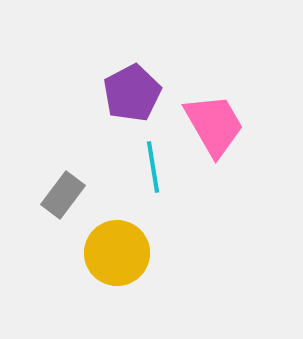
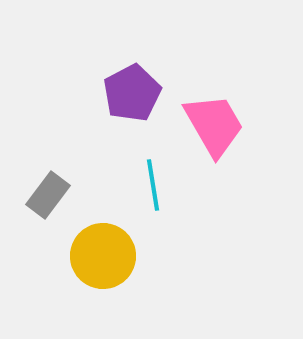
cyan line: moved 18 px down
gray rectangle: moved 15 px left
yellow circle: moved 14 px left, 3 px down
